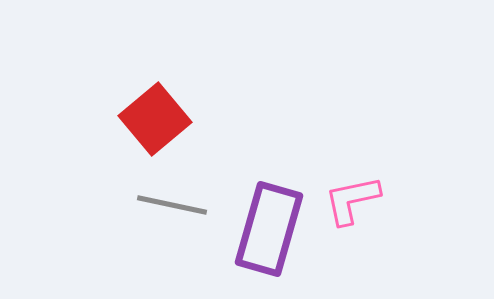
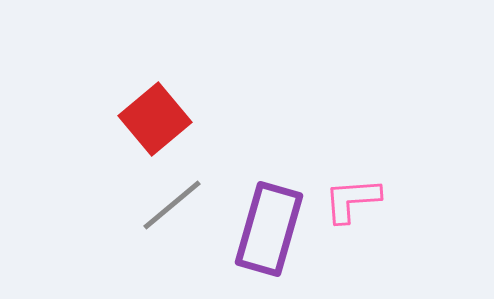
pink L-shape: rotated 8 degrees clockwise
gray line: rotated 52 degrees counterclockwise
